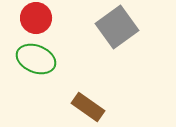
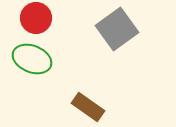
gray square: moved 2 px down
green ellipse: moved 4 px left
